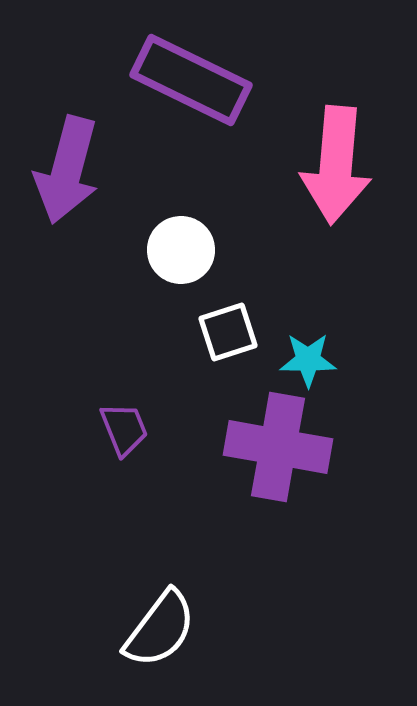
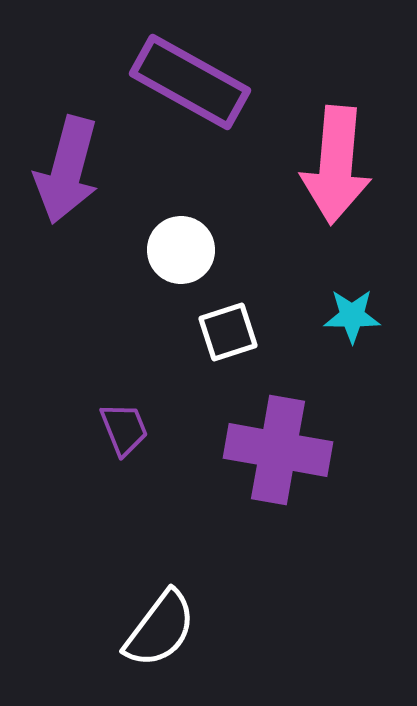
purple rectangle: moved 1 px left, 2 px down; rotated 3 degrees clockwise
cyan star: moved 44 px right, 44 px up
purple cross: moved 3 px down
